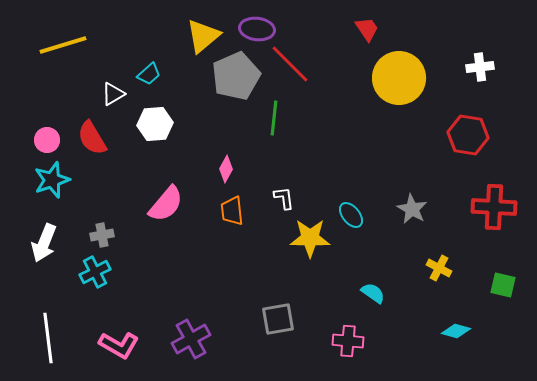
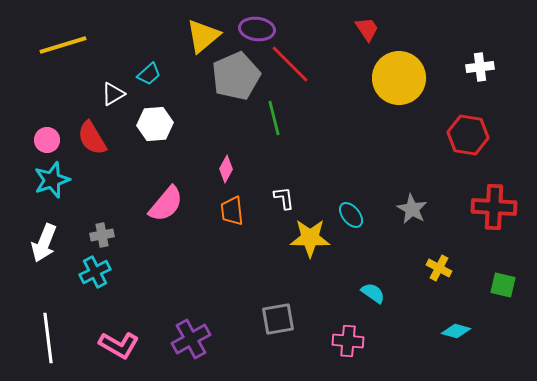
green line: rotated 20 degrees counterclockwise
